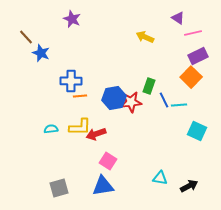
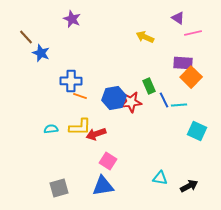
purple rectangle: moved 15 px left, 7 px down; rotated 30 degrees clockwise
green rectangle: rotated 42 degrees counterclockwise
orange line: rotated 24 degrees clockwise
